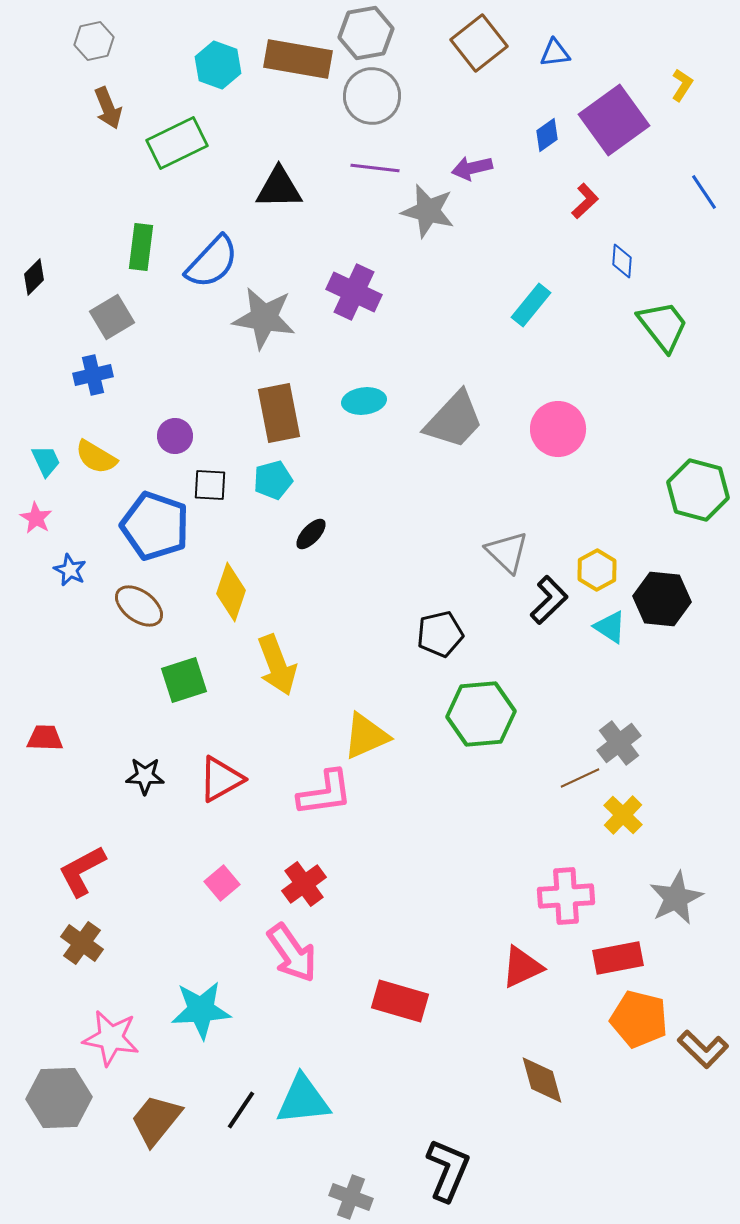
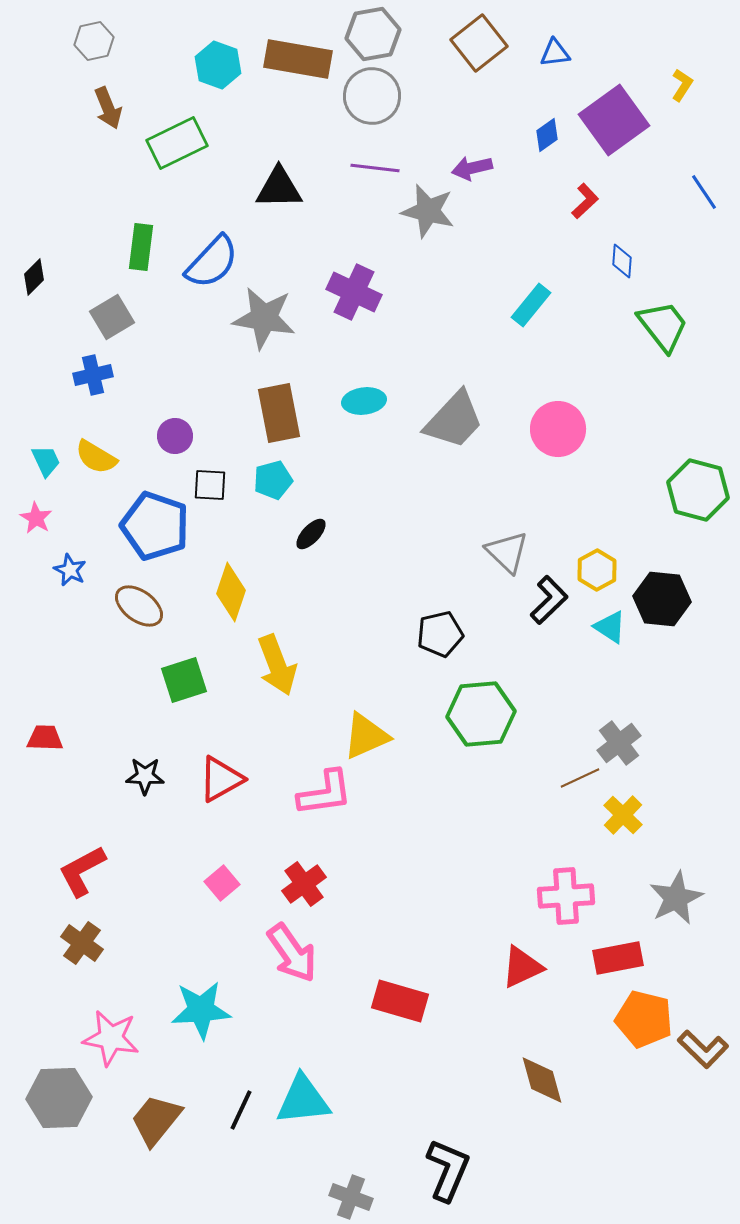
gray hexagon at (366, 33): moved 7 px right, 1 px down
orange pentagon at (639, 1019): moved 5 px right
black line at (241, 1110): rotated 9 degrees counterclockwise
